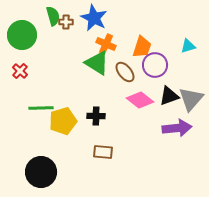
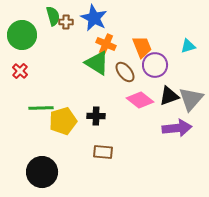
orange trapezoid: rotated 40 degrees counterclockwise
black circle: moved 1 px right
